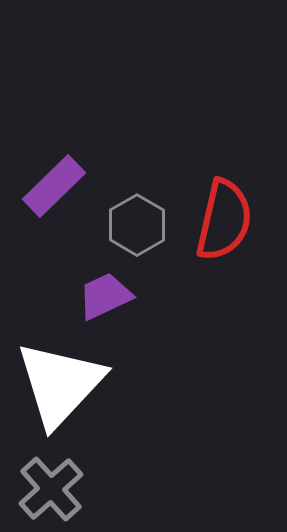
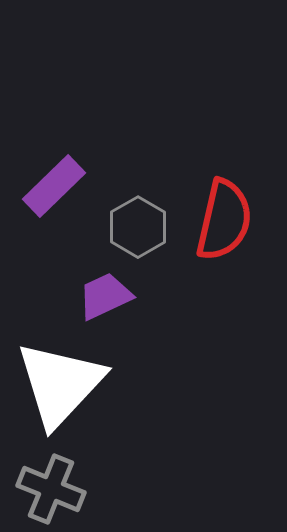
gray hexagon: moved 1 px right, 2 px down
gray cross: rotated 26 degrees counterclockwise
